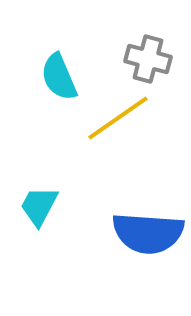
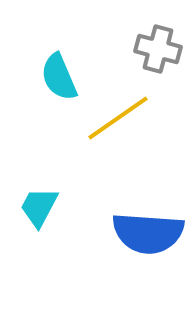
gray cross: moved 10 px right, 10 px up
cyan trapezoid: moved 1 px down
